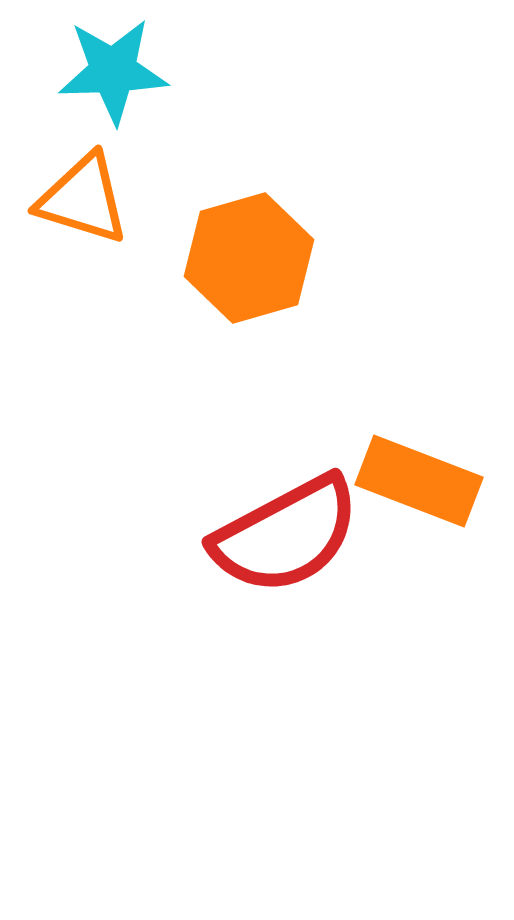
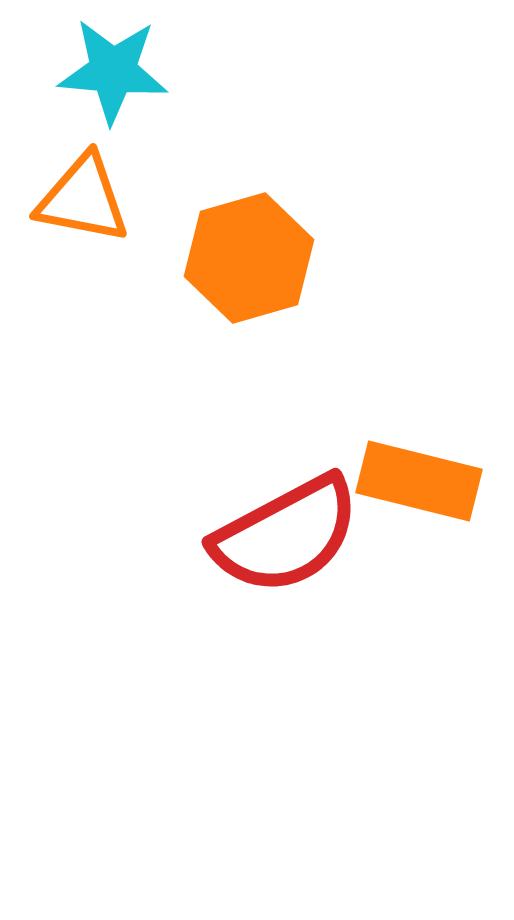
cyan star: rotated 7 degrees clockwise
orange triangle: rotated 6 degrees counterclockwise
orange rectangle: rotated 7 degrees counterclockwise
